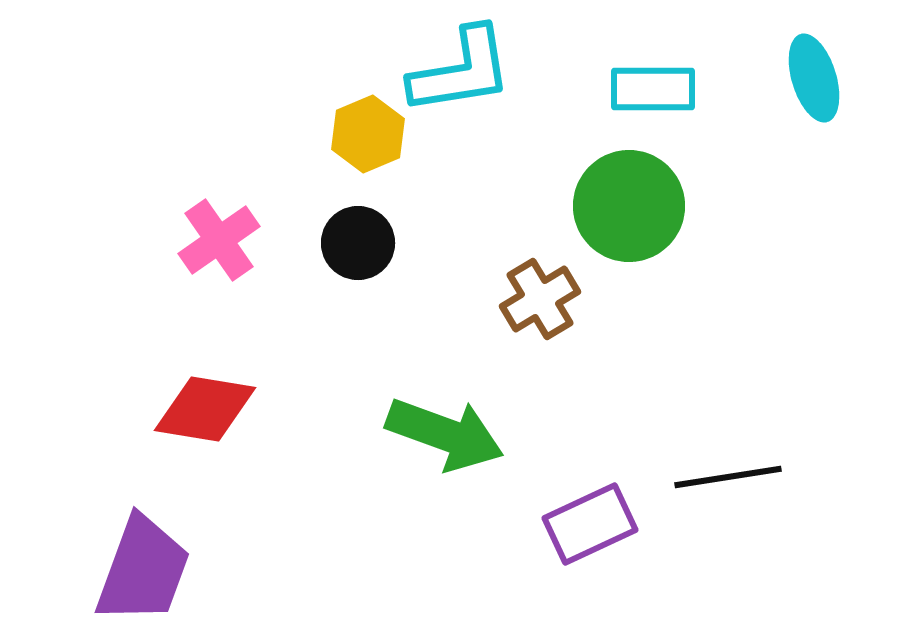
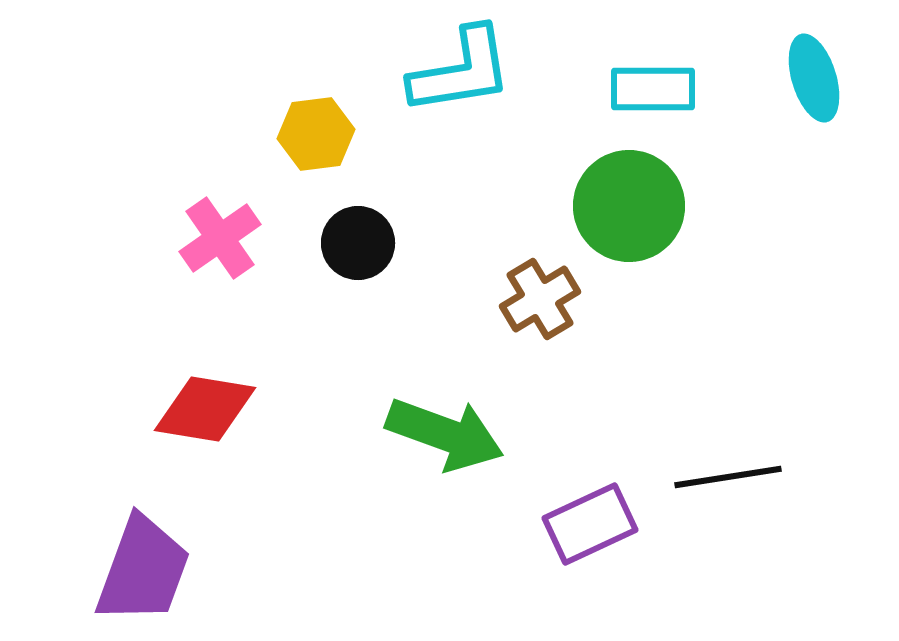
yellow hexagon: moved 52 px left; rotated 16 degrees clockwise
pink cross: moved 1 px right, 2 px up
